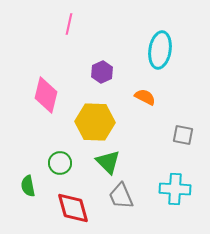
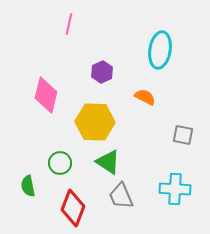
green triangle: rotated 12 degrees counterclockwise
red diamond: rotated 36 degrees clockwise
